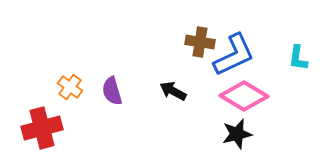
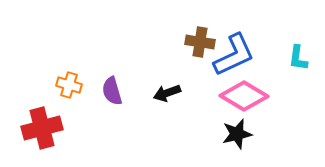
orange cross: moved 1 px left, 2 px up; rotated 20 degrees counterclockwise
black arrow: moved 6 px left, 2 px down; rotated 48 degrees counterclockwise
